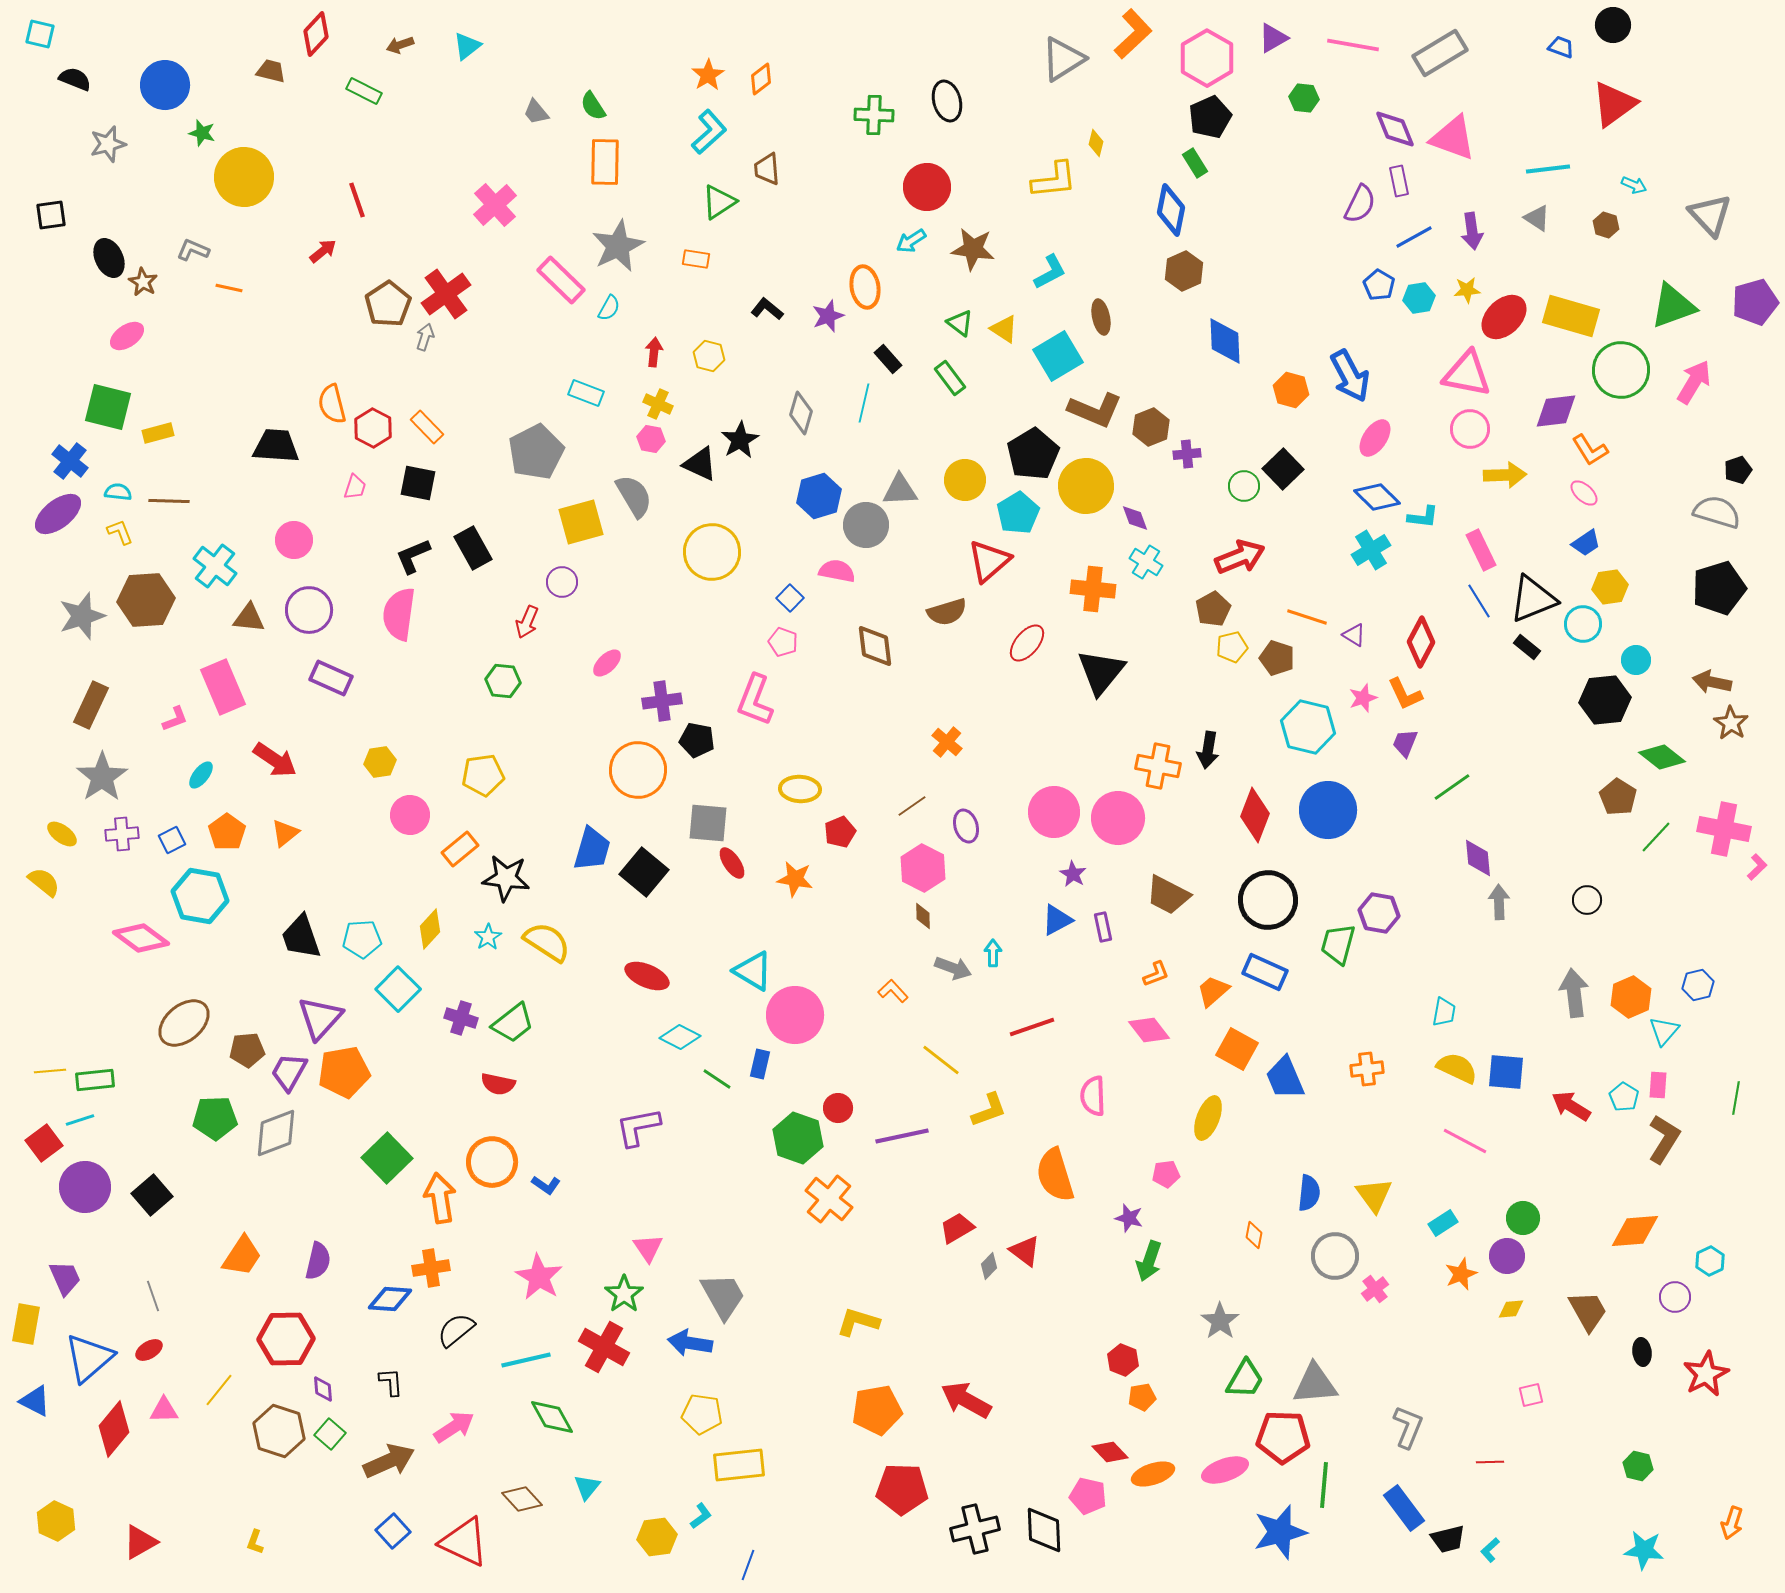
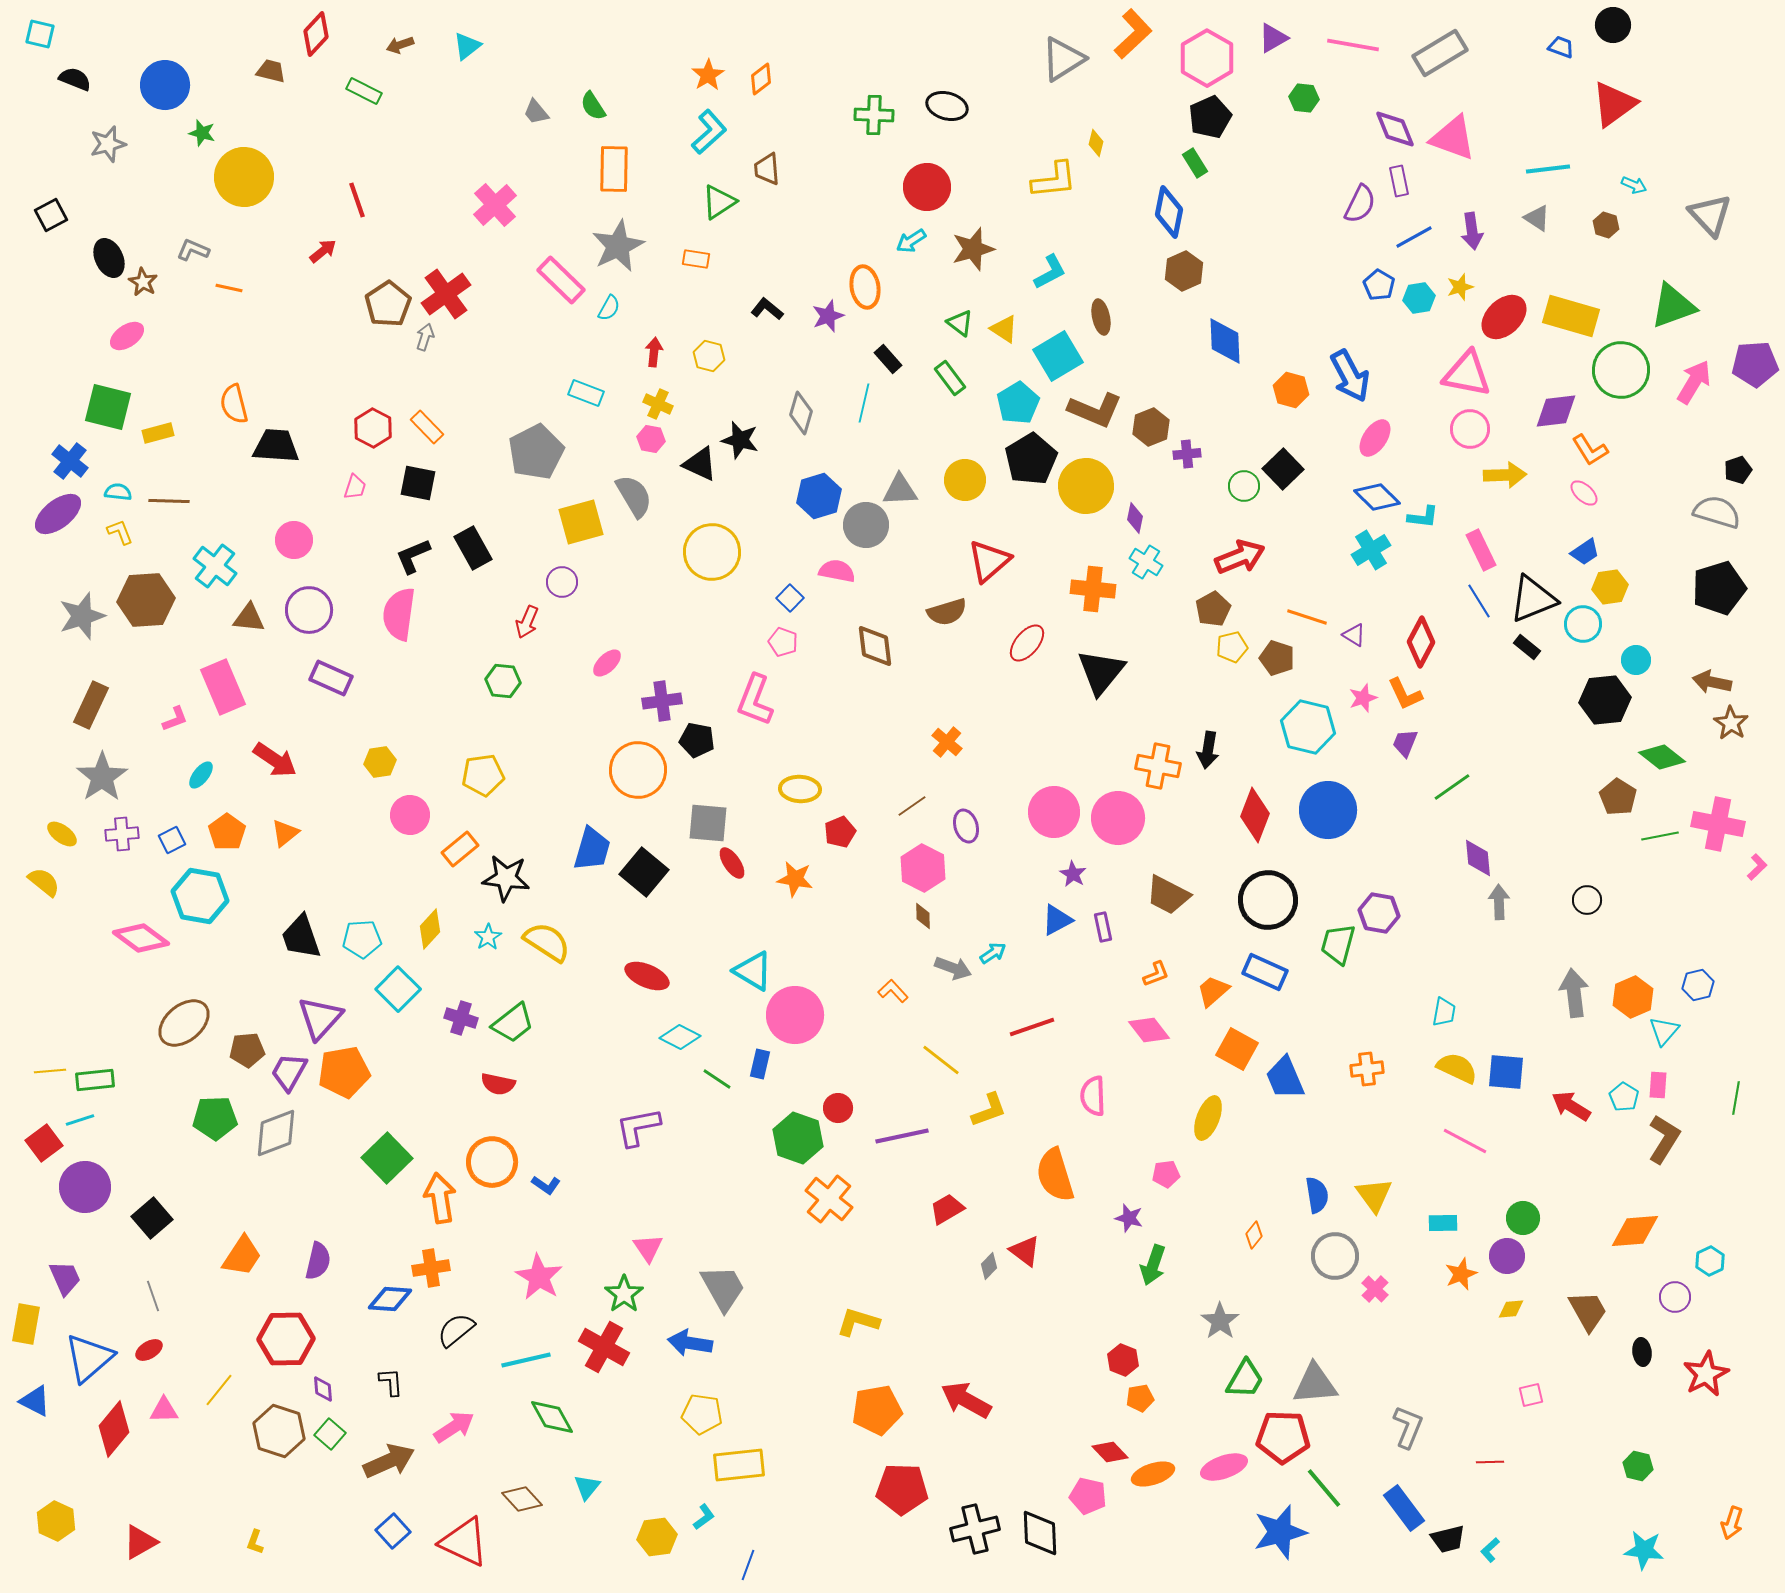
black ellipse at (947, 101): moved 5 px down; rotated 60 degrees counterclockwise
orange rectangle at (605, 162): moved 9 px right, 7 px down
blue diamond at (1171, 210): moved 2 px left, 2 px down
black square at (51, 215): rotated 20 degrees counterclockwise
brown star at (973, 249): rotated 24 degrees counterclockwise
yellow star at (1467, 290): moved 7 px left, 3 px up; rotated 12 degrees counterclockwise
purple pentagon at (1755, 302): moved 62 px down; rotated 12 degrees clockwise
orange semicircle at (332, 404): moved 98 px left
black star at (740, 440): rotated 27 degrees counterclockwise
black pentagon at (1033, 454): moved 2 px left, 5 px down
cyan pentagon at (1018, 513): moved 110 px up
purple diamond at (1135, 518): rotated 32 degrees clockwise
blue trapezoid at (1586, 543): moved 1 px left, 9 px down
pink cross at (1724, 829): moved 6 px left, 5 px up
green line at (1656, 837): moved 4 px right, 1 px up; rotated 36 degrees clockwise
cyan arrow at (993, 953): rotated 56 degrees clockwise
orange hexagon at (1631, 997): moved 2 px right
blue semicircle at (1309, 1193): moved 8 px right, 2 px down; rotated 15 degrees counterclockwise
black square at (152, 1195): moved 23 px down
cyan rectangle at (1443, 1223): rotated 32 degrees clockwise
red trapezoid at (957, 1228): moved 10 px left, 19 px up
orange diamond at (1254, 1235): rotated 28 degrees clockwise
green arrow at (1149, 1261): moved 4 px right, 4 px down
pink cross at (1375, 1289): rotated 8 degrees counterclockwise
gray trapezoid at (723, 1296): moved 8 px up
orange pentagon at (1142, 1397): moved 2 px left, 1 px down
pink ellipse at (1225, 1470): moved 1 px left, 3 px up
green line at (1324, 1485): moved 3 px down; rotated 45 degrees counterclockwise
cyan L-shape at (701, 1516): moved 3 px right, 1 px down
black diamond at (1044, 1530): moved 4 px left, 3 px down
